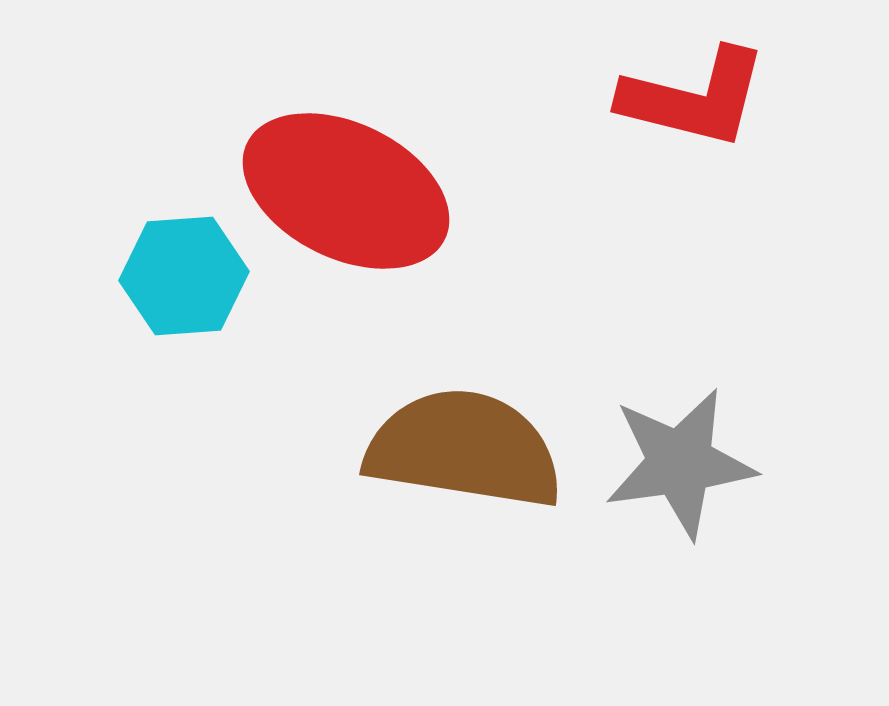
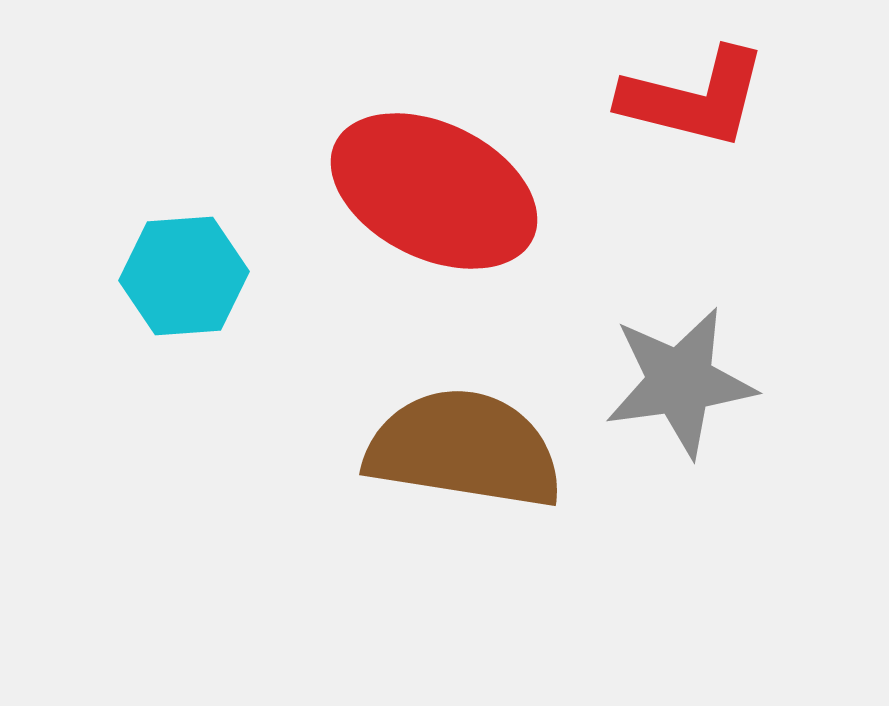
red ellipse: moved 88 px right
gray star: moved 81 px up
